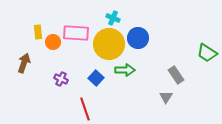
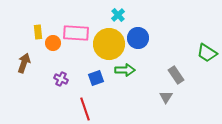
cyan cross: moved 5 px right, 3 px up; rotated 24 degrees clockwise
orange circle: moved 1 px down
blue square: rotated 28 degrees clockwise
